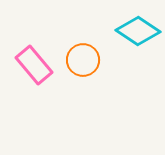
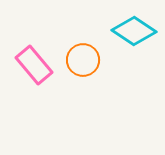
cyan diamond: moved 4 px left
